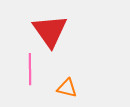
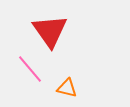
pink line: rotated 40 degrees counterclockwise
